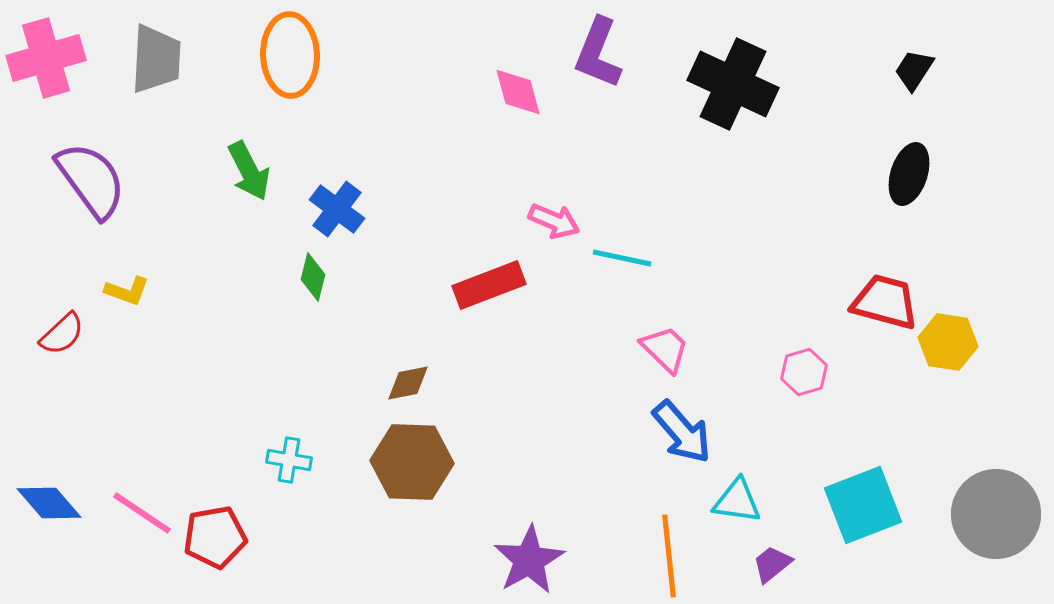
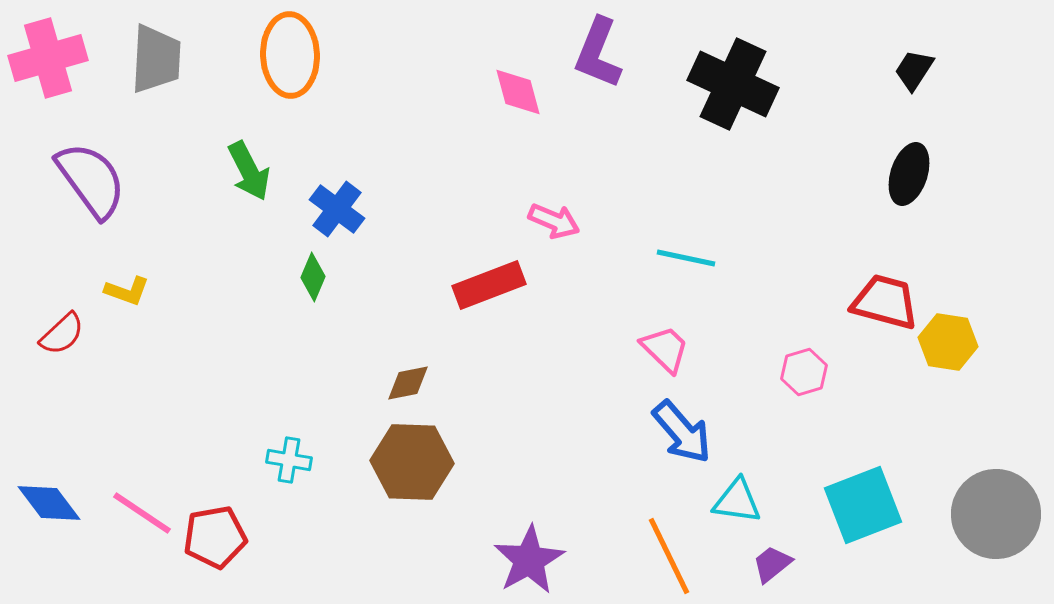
pink cross: moved 2 px right
cyan line: moved 64 px right
green diamond: rotated 9 degrees clockwise
blue diamond: rotated 4 degrees clockwise
orange line: rotated 20 degrees counterclockwise
